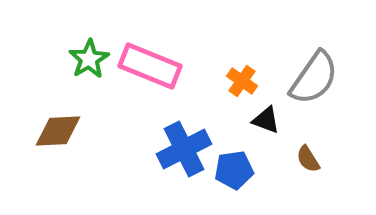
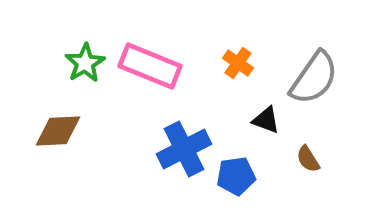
green star: moved 4 px left, 4 px down
orange cross: moved 4 px left, 18 px up
blue pentagon: moved 2 px right, 6 px down
